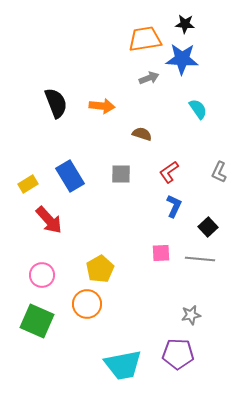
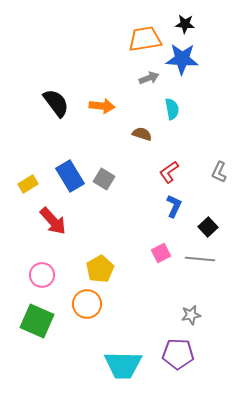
black semicircle: rotated 16 degrees counterclockwise
cyan semicircle: moved 26 px left; rotated 25 degrees clockwise
gray square: moved 17 px left, 5 px down; rotated 30 degrees clockwise
red arrow: moved 4 px right, 1 px down
pink square: rotated 24 degrees counterclockwise
cyan trapezoid: rotated 12 degrees clockwise
